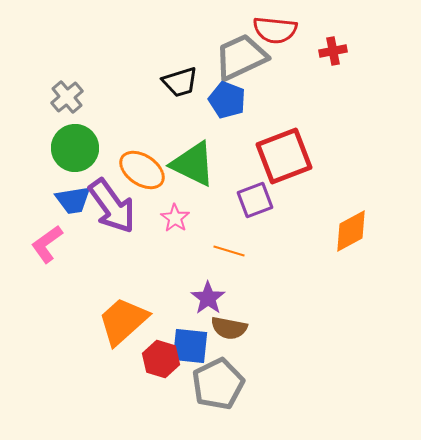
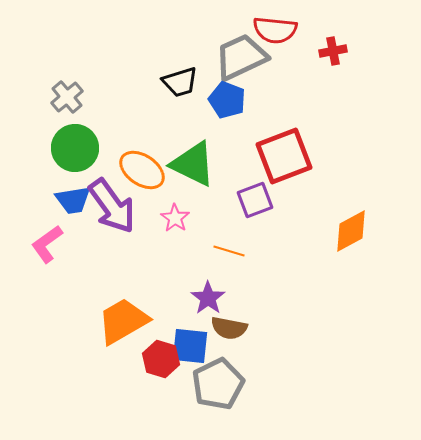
orange trapezoid: rotated 12 degrees clockwise
